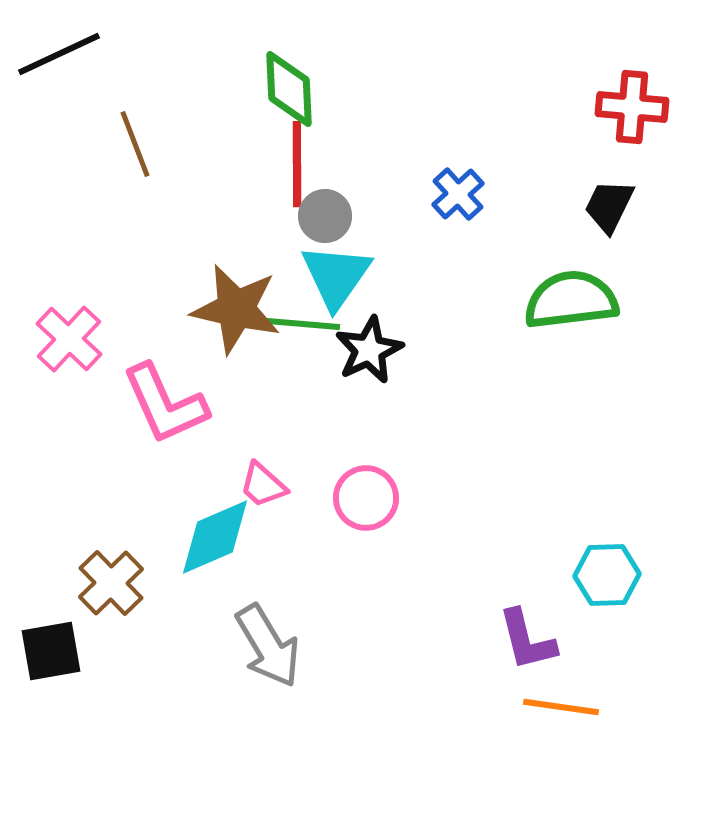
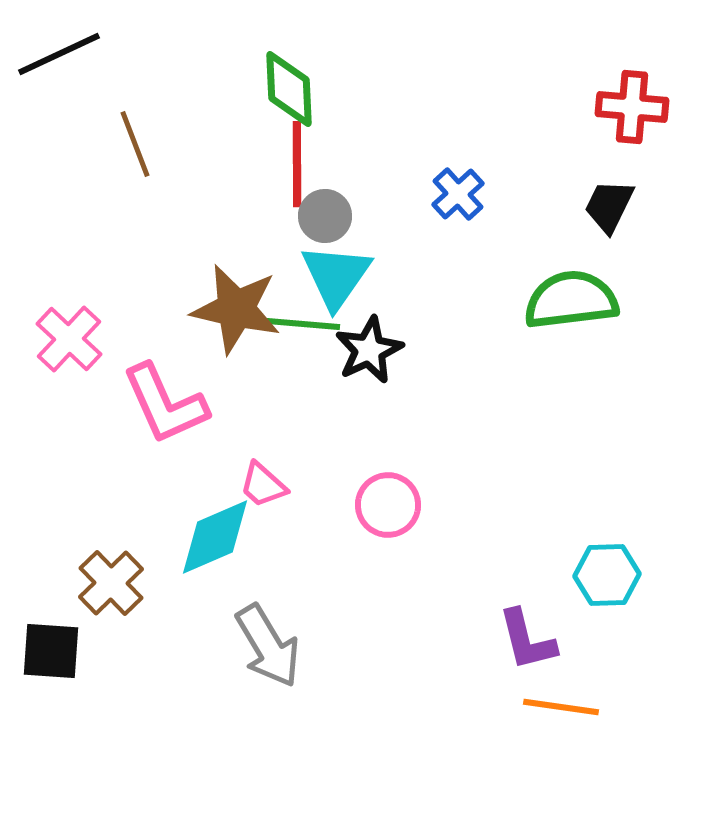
pink circle: moved 22 px right, 7 px down
black square: rotated 14 degrees clockwise
